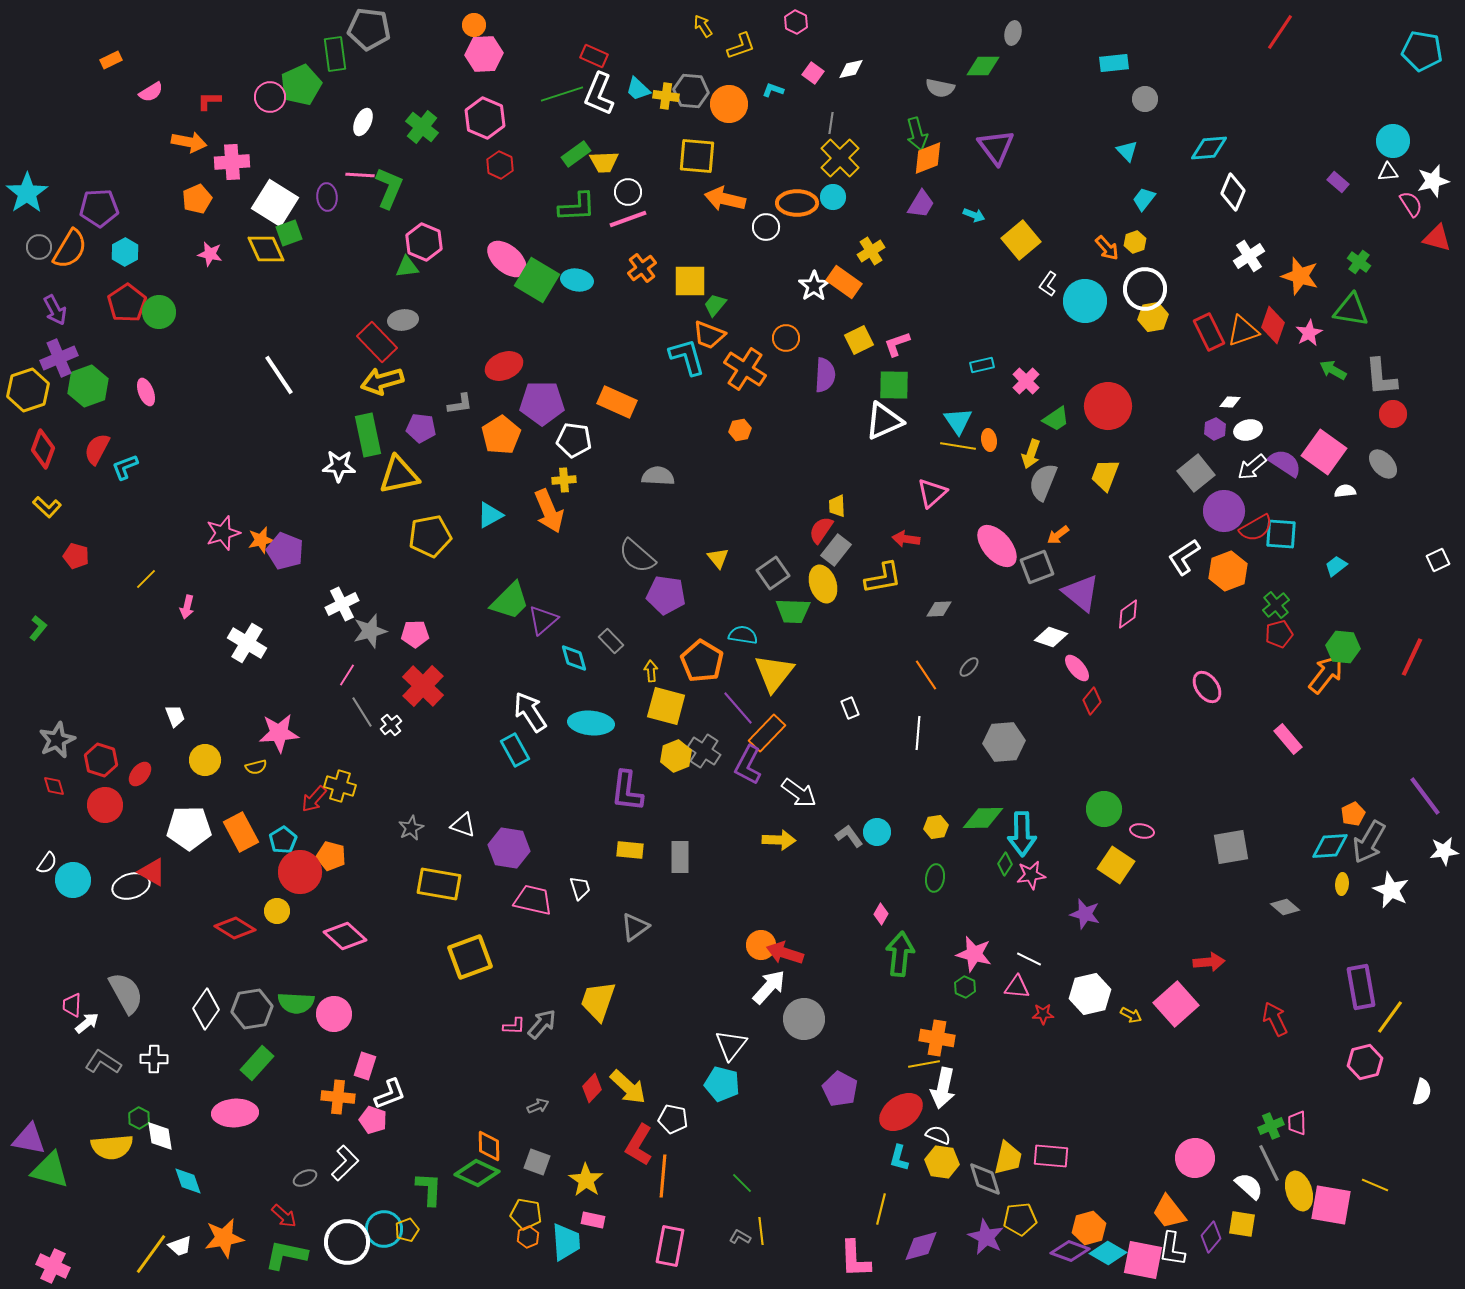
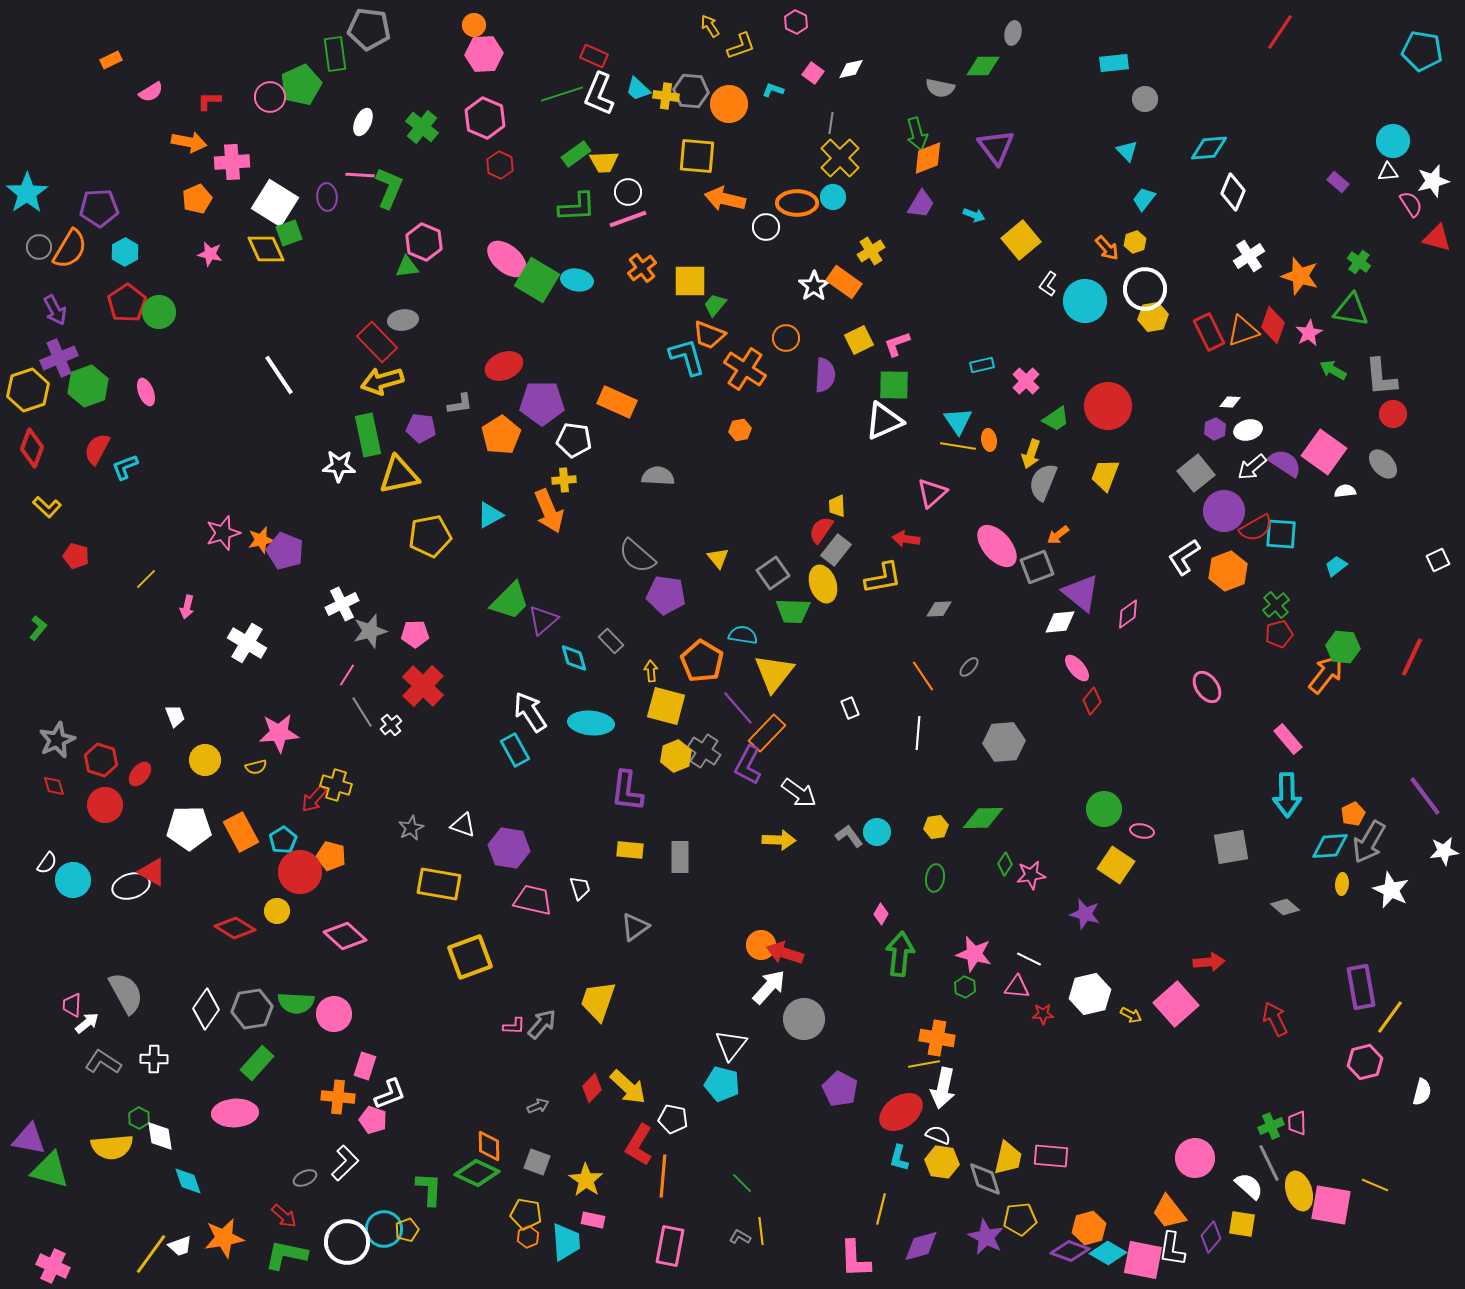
yellow arrow at (703, 26): moved 7 px right
red diamond at (43, 449): moved 11 px left, 1 px up
white diamond at (1051, 637): moved 9 px right, 15 px up; rotated 24 degrees counterclockwise
orange line at (926, 675): moved 3 px left, 1 px down
yellow cross at (340, 786): moved 4 px left, 1 px up
cyan arrow at (1022, 834): moved 265 px right, 39 px up
